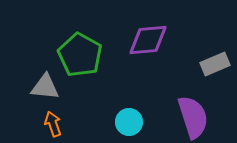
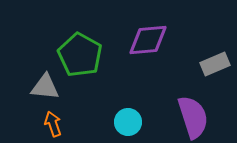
cyan circle: moved 1 px left
